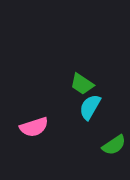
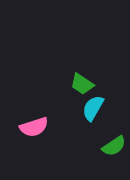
cyan semicircle: moved 3 px right, 1 px down
green semicircle: moved 1 px down
